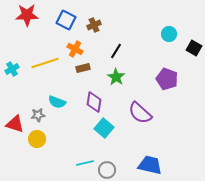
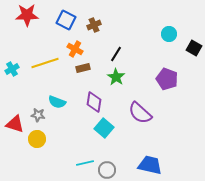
black line: moved 3 px down
gray star: rotated 16 degrees clockwise
